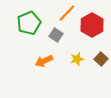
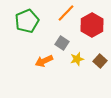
orange line: moved 1 px left
green pentagon: moved 2 px left, 2 px up
gray square: moved 6 px right, 8 px down
brown square: moved 1 px left, 2 px down
